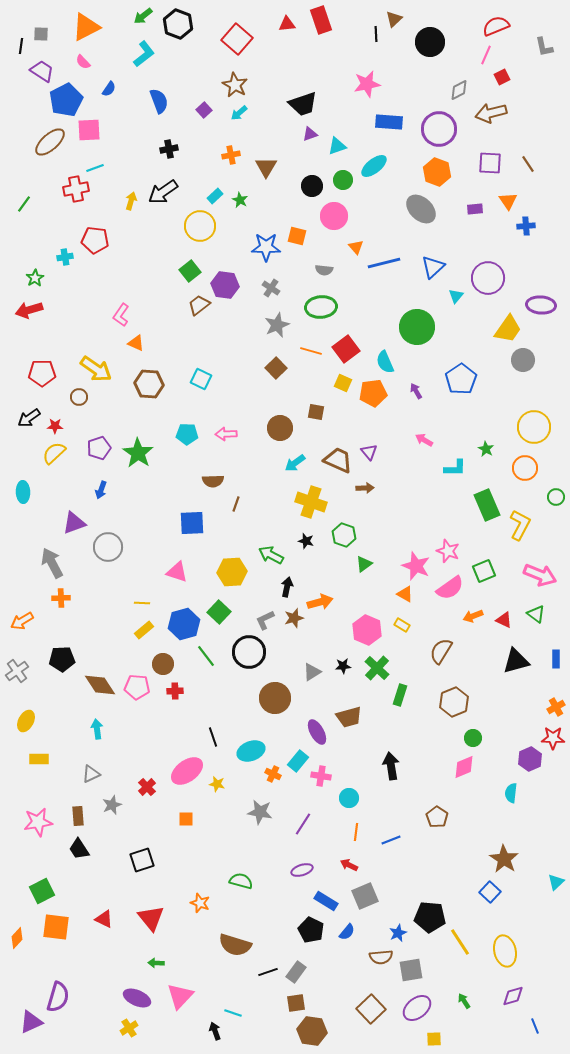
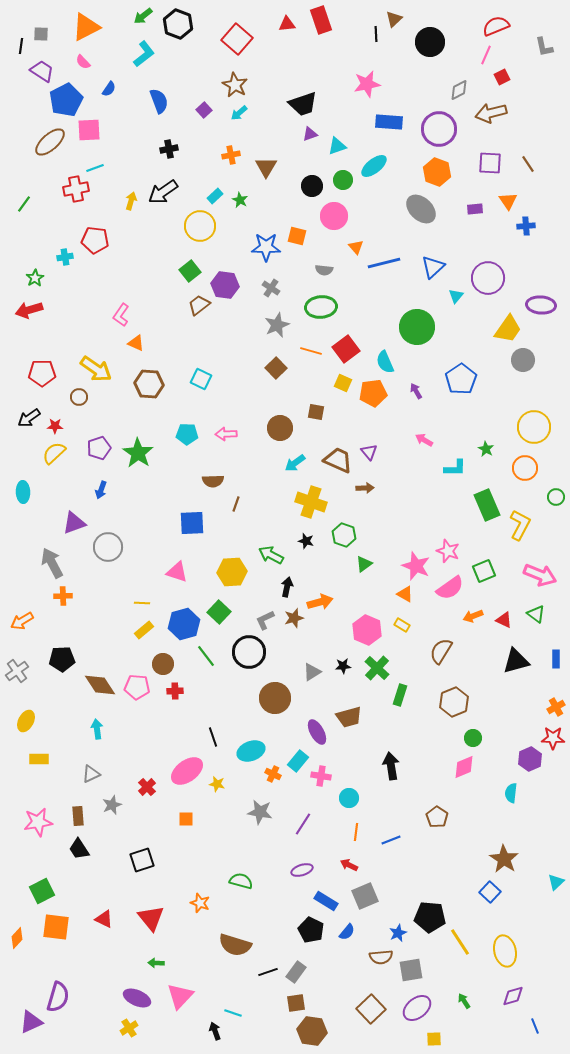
orange cross at (61, 598): moved 2 px right, 2 px up
